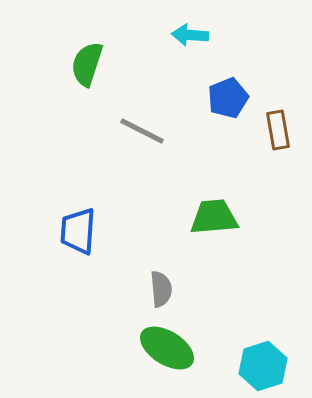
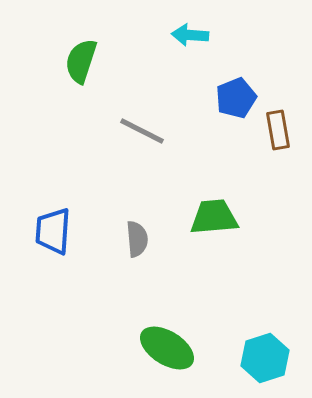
green semicircle: moved 6 px left, 3 px up
blue pentagon: moved 8 px right
blue trapezoid: moved 25 px left
gray semicircle: moved 24 px left, 50 px up
cyan hexagon: moved 2 px right, 8 px up
